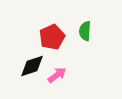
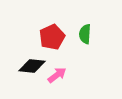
green semicircle: moved 3 px down
black diamond: rotated 24 degrees clockwise
